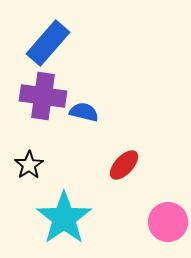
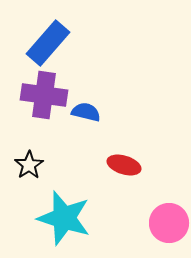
purple cross: moved 1 px right, 1 px up
blue semicircle: moved 2 px right
red ellipse: rotated 64 degrees clockwise
cyan star: rotated 20 degrees counterclockwise
pink circle: moved 1 px right, 1 px down
